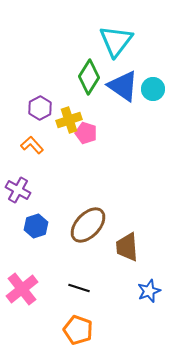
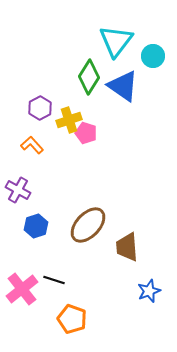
cyan circle: moved 33 px up
black line: moved 25 px left, 8 px up
orange pentagon: moved 6 px left, 11 px up
